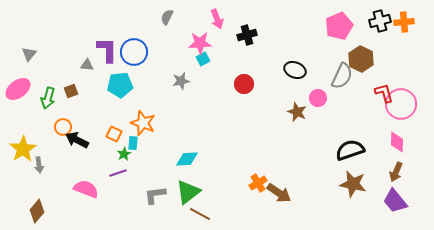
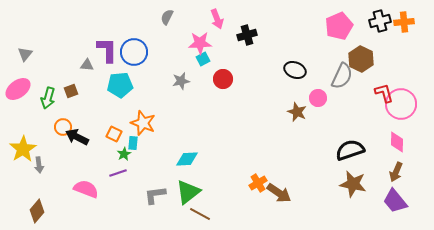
gray triangle at (29, 54): moved 4 px left
red circle at (244, 84): moved 21 px left, 5 px up
black arrow at (77, 140): moved 3 px up
